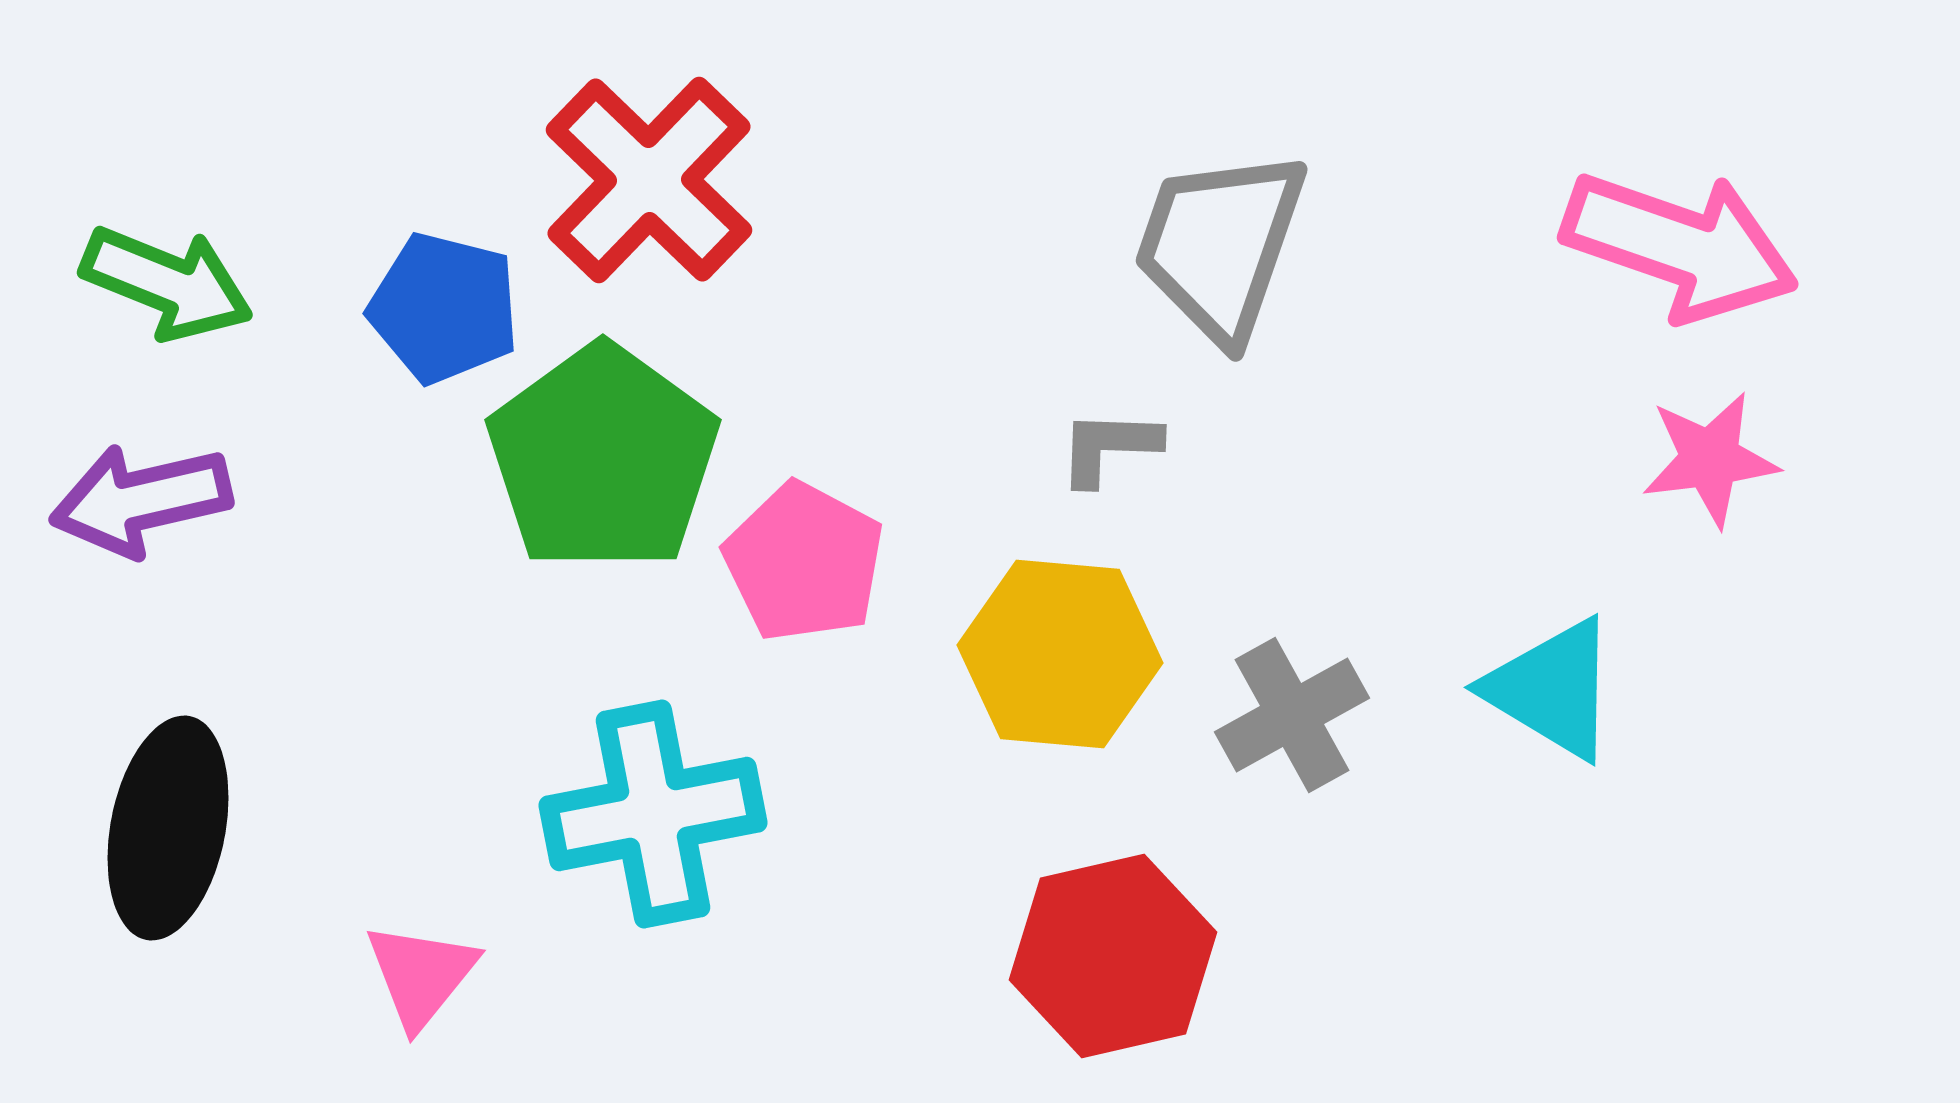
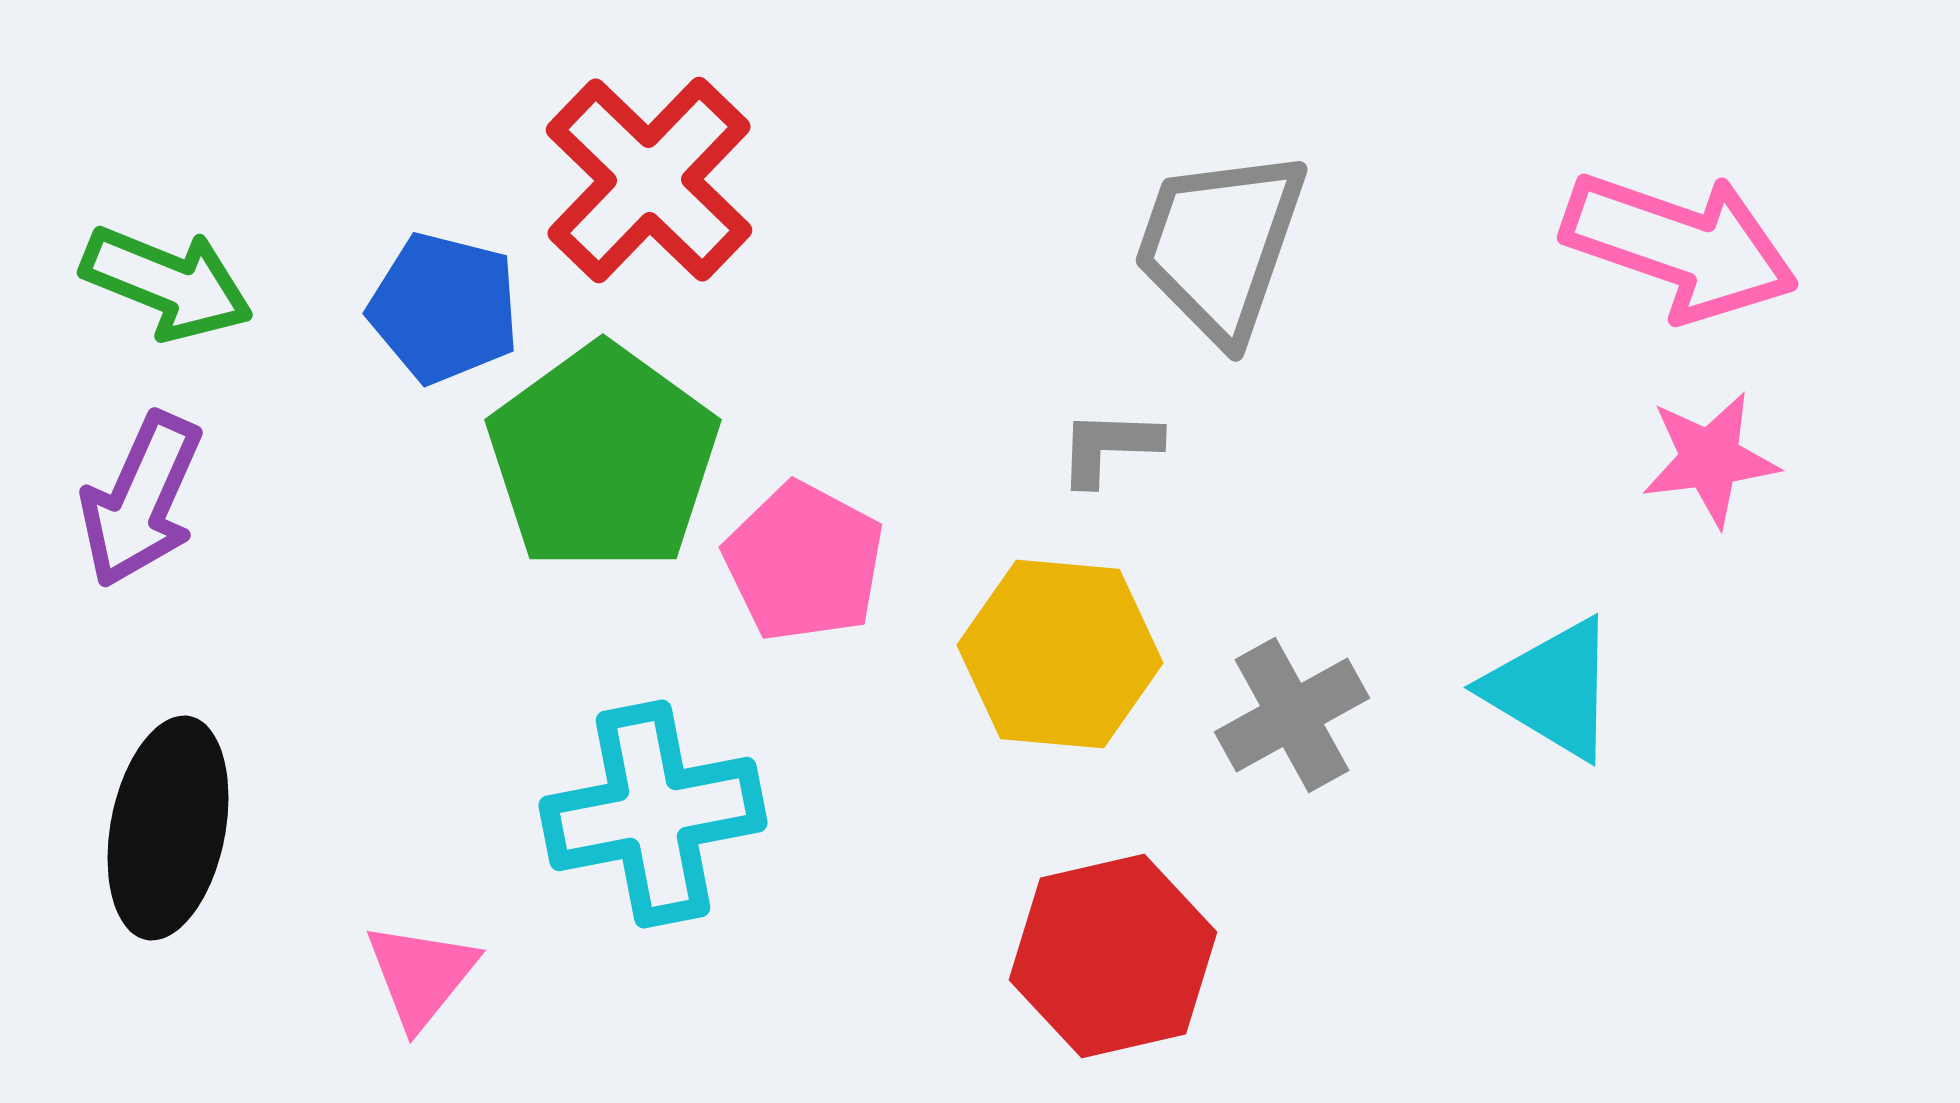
purple arrow: rotated 53 degrees counterclockwise
